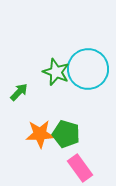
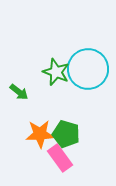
green arrow: rotated 84 degrees clockwise
pink rectangle: moved 20 px left, 10 px up
